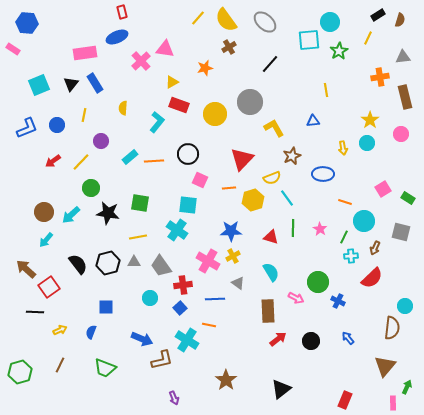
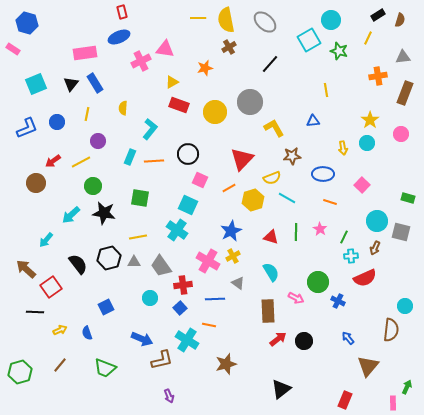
yellow line at (198, 18): rotated 49 degrees clockwise
yellow semicircle at (226, 20): rotated 25 degrees clockwise
cyan circle at (330, 22): moved 1 px right, 2 px up
blue hexagon at (27, 23): rotated 10 degrees clockwise
blue ellipse at (117, 37): moved 2 px right
cyan square at (309, 40): rotated 25 degrees counterclockwise
green star at (339, 51): rotated 24 degrees counterclockwise
pink cross at (141, 61): rotated 18 degrees clockwise
orange cross at (380, 77): moved 2 px left, 1 px up
cyan square at (39, 85): moved 3 px left, 1 px up
brown rectangle at (405, 97): moved 4 px up; rotated 35 degrees clockwise
yellow circle at (215, 114): moved 2 px up
yellow line at (84, 115): moved 3 px right, 1 px up
cyan L-shape at (157, 122): moved 7 px left, 7 px down
blue circle at (57, 125): moved 3 px up
purple circle at (101, 141): moved 3 px left
brown star at (292, 156): rotated 18 degrees clockwise
cyan rectangle at (130, 157): rotated 28 degrees counterclockwise
yellow line at (81, 162): rotated 18 degrees clockwise
green circle at (91, 188): moved 2 px right, 2 px up
orange line at (229, 188): rotated 24 degrees counterclockwise
pink square at (383, 189): moved 21 px left, 4 px up; rotated 14 degrees counterclockwise
cyan line at (287, 198): rotated 24 degrees counterclockwise
green rectangle at (408, 198): rotated 16 degrees counterclockwise
orange line at (345, 202): moved 15 px left
green square at (140, 203): moved 5 px up
cyan square at (188, 205): rotated 18 degrees clockwise
brown circle at (44, 212): moved 8 px left, 29 px up
black star at (108, 213): moved 4 px left
cyan circle at (364, 221): moved 13 px right
green line at (293, 228): moved 3 px right, 4 px down
blue star at (231, 231): rotated 25 degrees counterclockwise
black hexagon at (108, 263): moved 1 px right, 5 px up
red semicircle at (372, 278): moved 7 px left; rotated 20 degrees clockwise
red square at (49, 287): moved 2 px right
blue square at (106, 307): rotated 28 degrees counterclockwise
brown semicircle at (392, 328): moved 1 px left, 2 px down
blue semicircle at (91, 332): moved 4 px left, 1 px down; rotated 40 degrees counterclockwise
black circle at (311, 341): moved 7 px left
brown line at (60, 365): rotated 14 degrees clockwise
brown triangle at (385, 366): moved 17 px left
brown star at (226, 380): moved 16 px up; rotated 20 degrees clockwise
purple arrow at (174, 398): moved 5 px left, 2 px up
